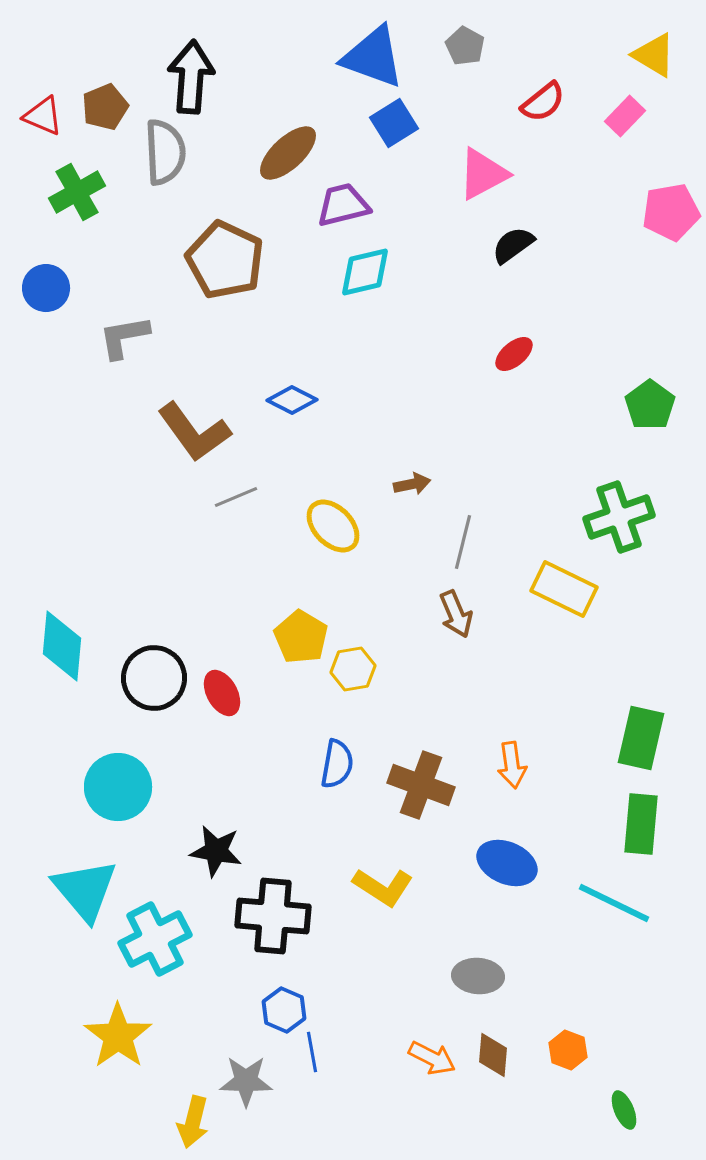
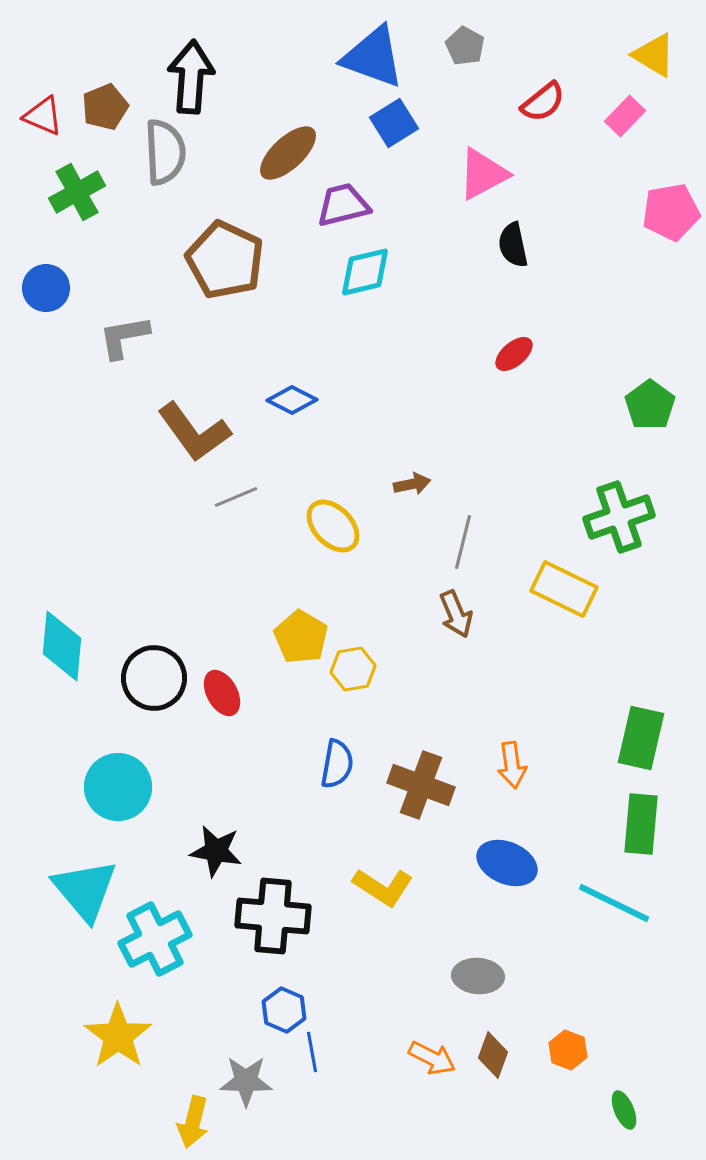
black semicircle at (513, 245): rotated 66 degrees counterclockwise
brown diamond at (493, 1055): rotated 15 degrees clockwise
